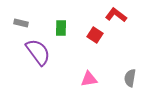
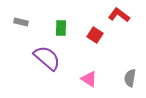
red L-shape: moved 3 px right
gray rectangle: moved 1 px up
purple semicircle: moved 9 px right, 6 px down; rotated 12 degrees counterclockwise
pink triangle: rotated 42 degrees clockwise
